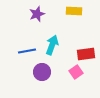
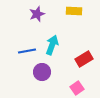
red rectangle: moved 2 px left, 5 px down; rotated 24 degrees counterclockwise
pink square: moved 1 px right, 16 px down
